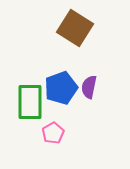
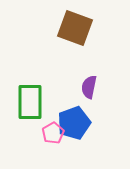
brown square: rotated 12 degrees counterclockwise
blue pentagon: moved 13 px right, 35 px down
